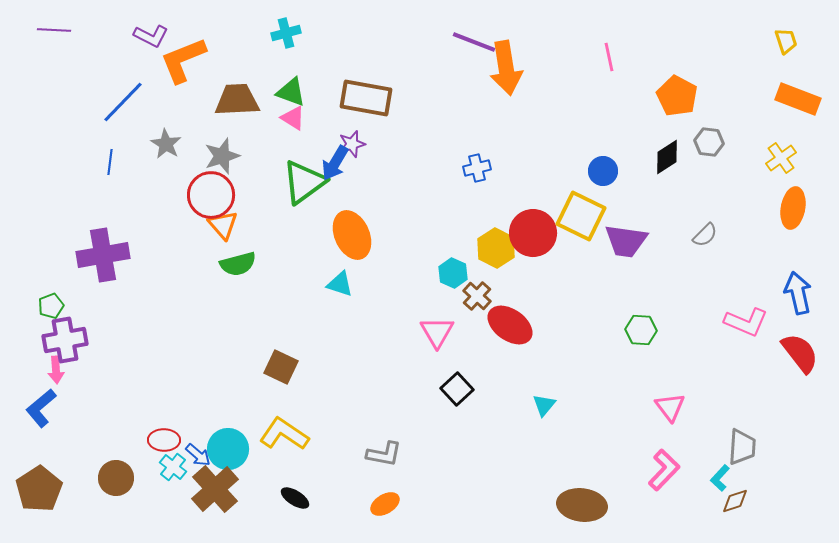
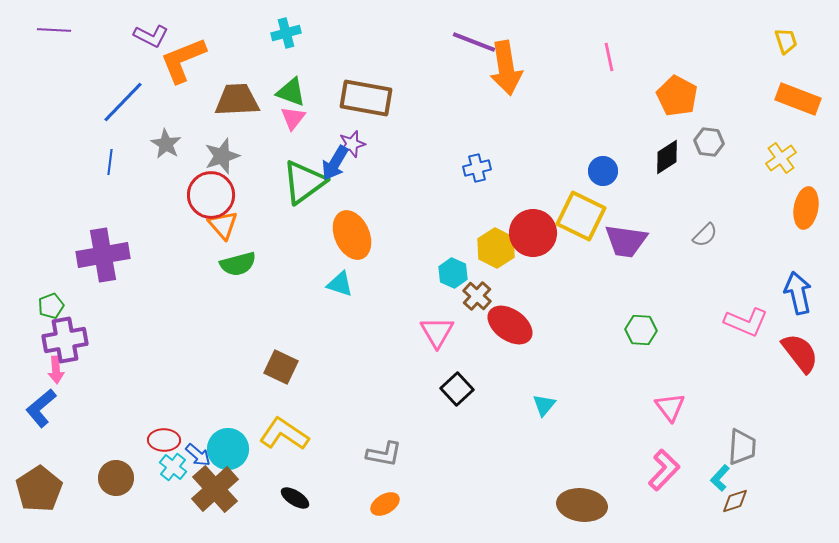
pink triangle at (293, 118): rotated 36 degrees clockwise
orange ellipse at (793, 208): moved 13 px right
